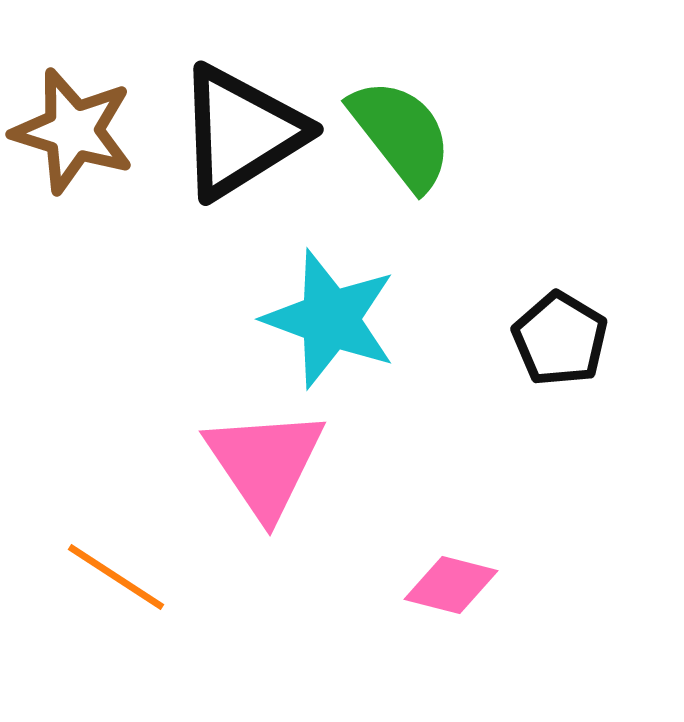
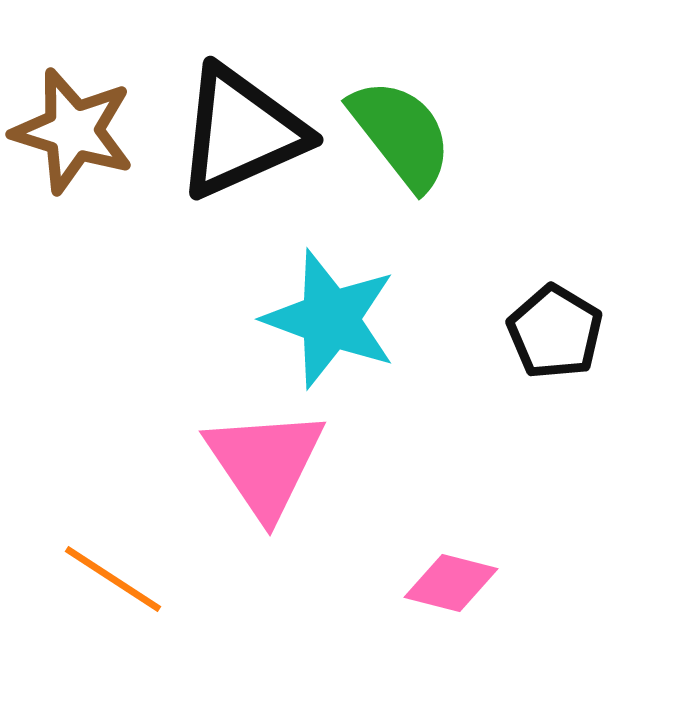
black triangle: rotated 8 degrees clockwise
black pentagon: moved 5 px left, 7 px up
orange line: moved 3 px left, 2 px down
pink diamond: moved 2 px up
